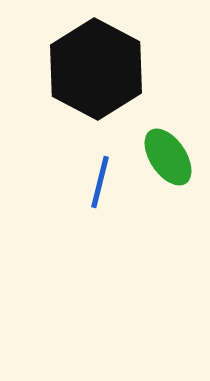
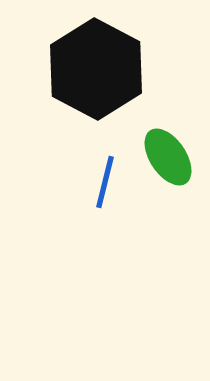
blue line: moved 5 px right
